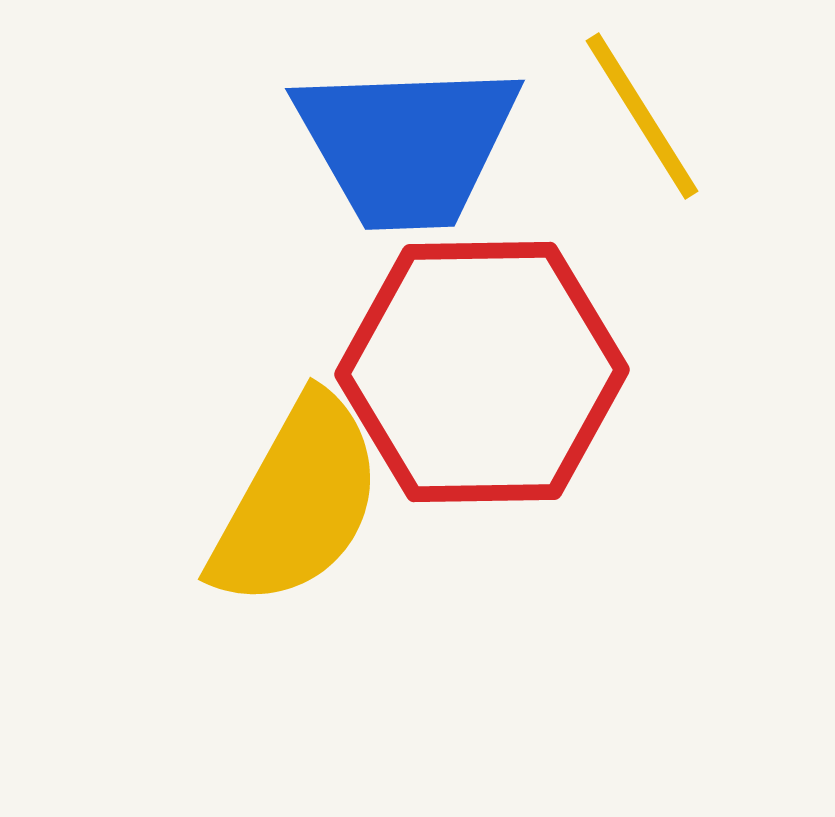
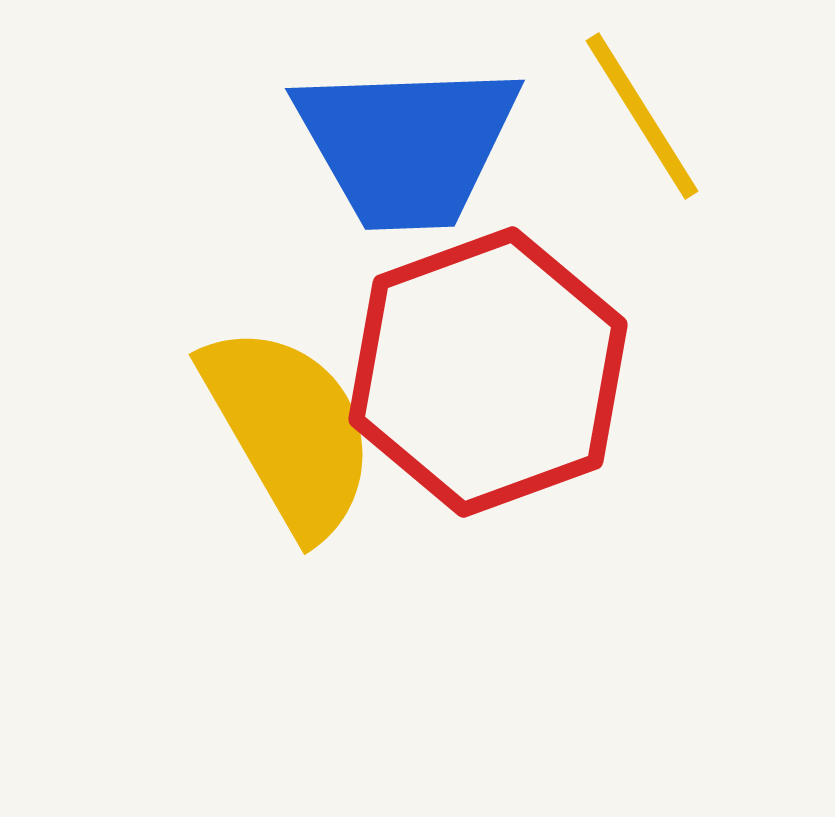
red hexagon: moved 6 px right; rotated 19 degrees counterclockwise
yellow semicircle: moved 8 px left, 72 px up; rotated 59 degrees counterclockwise
